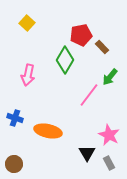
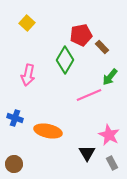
pink line: rotated 30 degrees clockwise
gray rectangle: moved 3 px right
